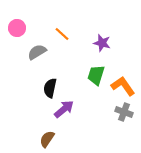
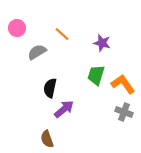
orange L-shape: moved 2 px up
brown semicircle: rotated 54 degrees counterclockwise
